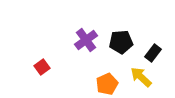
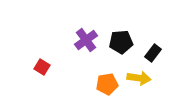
red square: rotated 21 degrees counterclockwise
yellow arrow: moved 2 px left, 1 px down; rotated 145 degrees clockwise
orange pentagon: rotated 15 degrees clockwise
